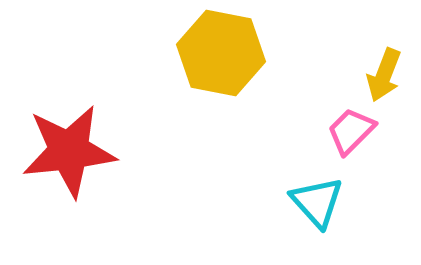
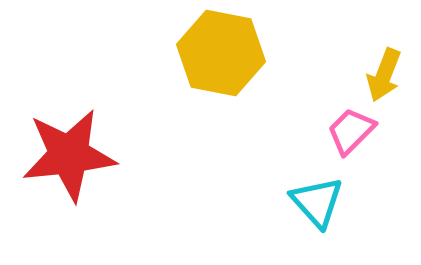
red star: moved 4 px down
